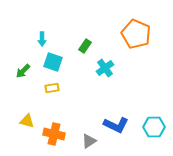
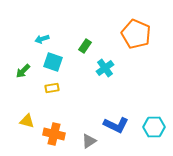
cyan arrow: rotated 72 degrees clockwise
